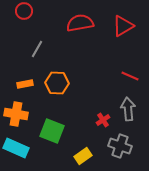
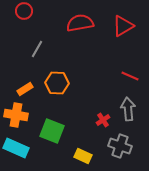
orange rectangle: moved 5 px down; rotated 21 degrees counterclockwise
orange cross: moved 1 px down
yellow rectangle: rotated 60 degrees clockwise
